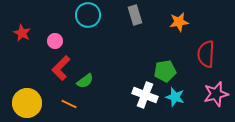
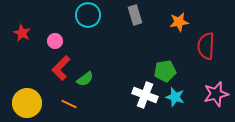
red semicircle: moved 8 px up
green semicircle: moved 2 px up
